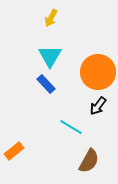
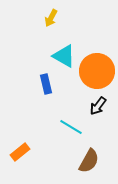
cyan triangle: moved 14 px right; rotated 30 degrees counterclockwise
orange circle: moved 1 px left, 1 px up
blue rectangle: rotated 30 degrees clockwise
orange rectangle: moved 6 px right, 1 px down
